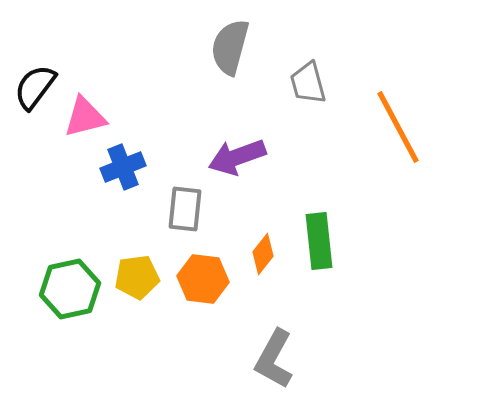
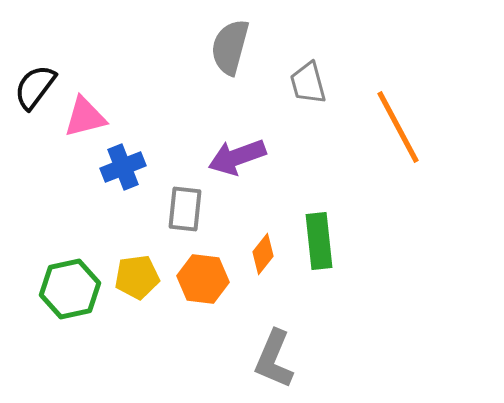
gray L-shape: rotated 6 degrees counterclockwise
